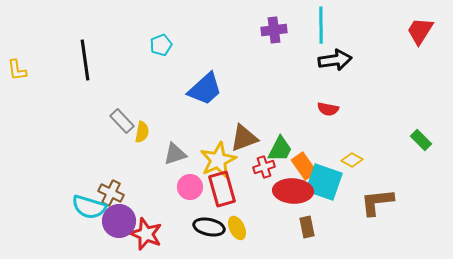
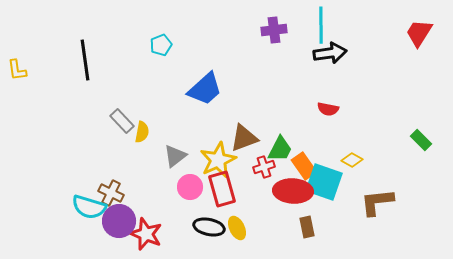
red trapezoid: moved 1 px left, 2 px down
black arrow: moved 5 px left, 7 px up
gray triangle: moved 2 px down; rotated 20 degrees counterclockwise
